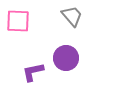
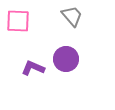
purple circle: moved 1 px down
purple L-shape: moved 4 px up; rotated 35 degrees clockwise
